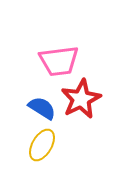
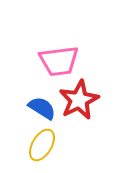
red star: moved 2 px left, 1 px down
